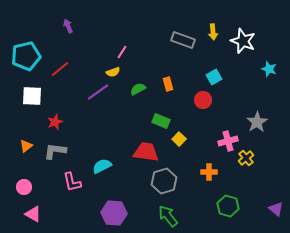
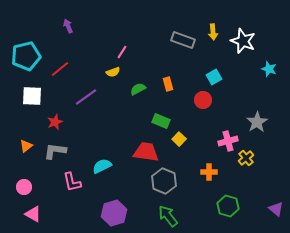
purple line: moved 12 px left, 5 px down
gray hexagon: rotated 20 degrees counterclockwise
purple hexagon: rotated 20 degrees counterclockwise
